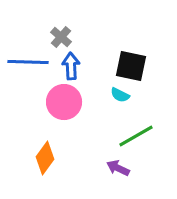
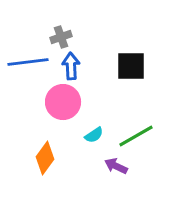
gray cross: rotated 30 degrees clockwise
blue line: rotated 9 degrees counterclockwise
black square: rotated 12 degrees counterclockwise
cyan semicircle: moved 26 px left, 40 px down; rotated 60 degrees counterclockwise
pink circle: moved 1 px left
purple arrow: moved 2 px left, 2 px up
